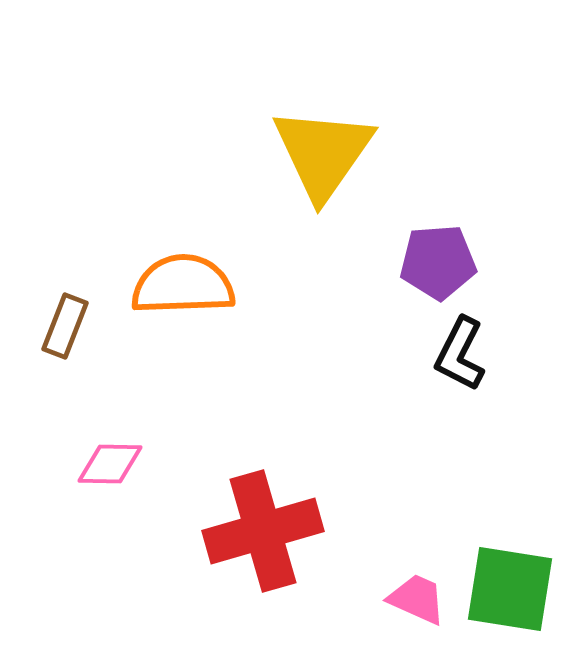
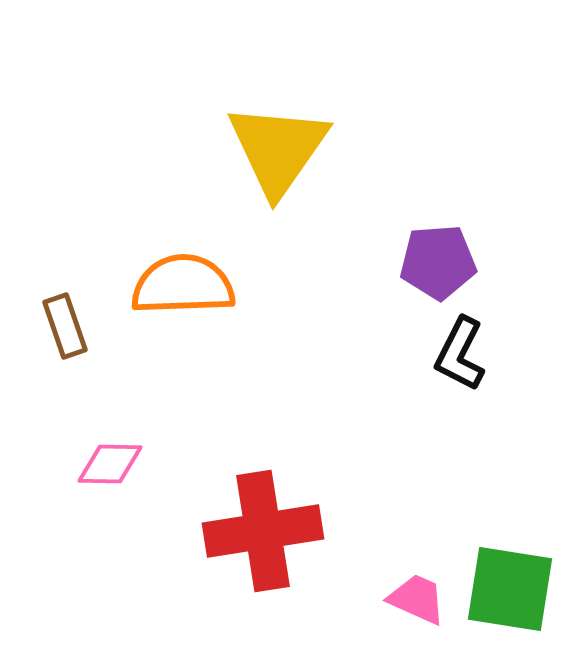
yellow triangle: moved 45 px left, 4 px up
brown rectangle: rotated 40 degrees counterclockwise
red cross: rotated 7 degrees clockwise
